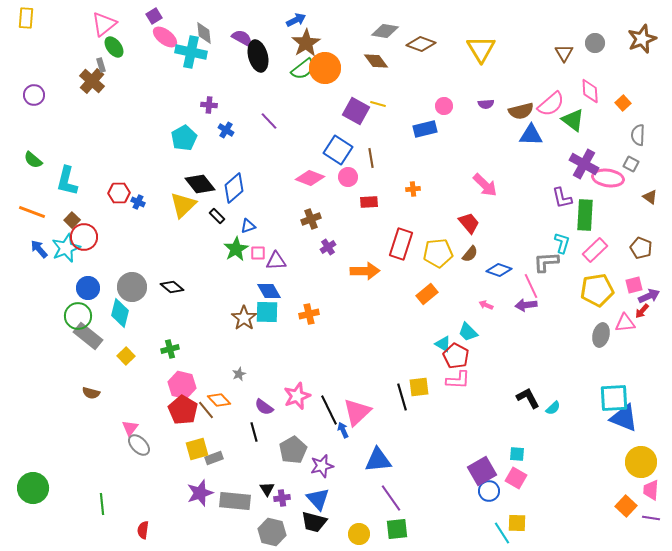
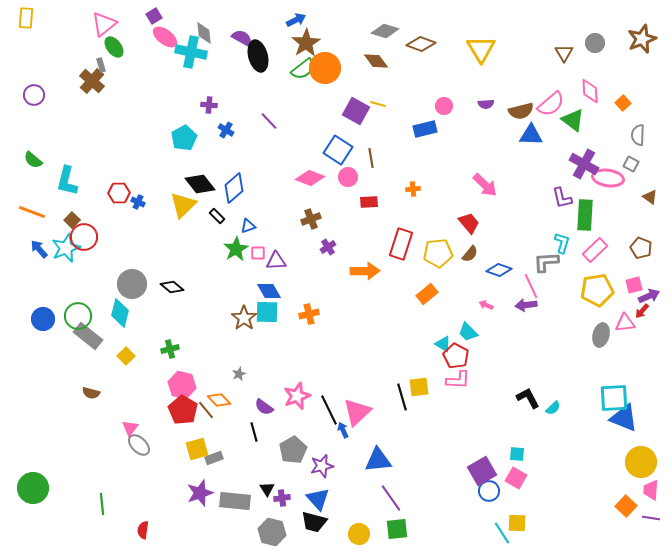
gray diamond at (385, 31): rotated 8 degrees clockwise
gray circle at (132, 287): moved 3 px up
blue circle at (88, 288): moved 45 px left, 31 px down
